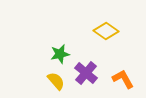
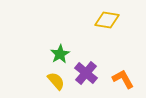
yellow diamond: moved 1 px right, 11 px up; rotated 25 degrees counterclockwise
green star: rotated 18 degrees counterclockwise
